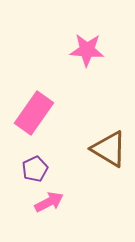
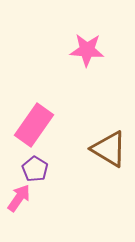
pink rectangle: moved 12 px down
purple pentagon: rotated 15 degrees counterclockwise
pink arrow: moved 30 px left, 4 px up; rotated 28 degrees counterclockwise
